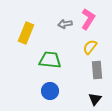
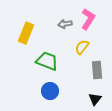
yellow semicircle: moved 8 px left
green trapezoid: moved 3 px left, 1 px down; rotated 15 degrees clockwise
